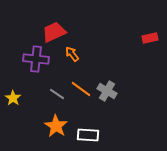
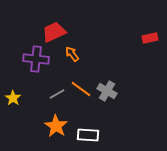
gray line: rotated 63 degrees counterclockwise
